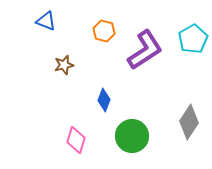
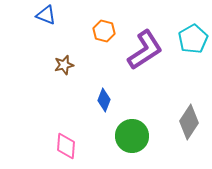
blue triangle: moved 6 px up
pink diamond: moved 10 px left, 6 px down; rotated 12 degrees counterclockwise
